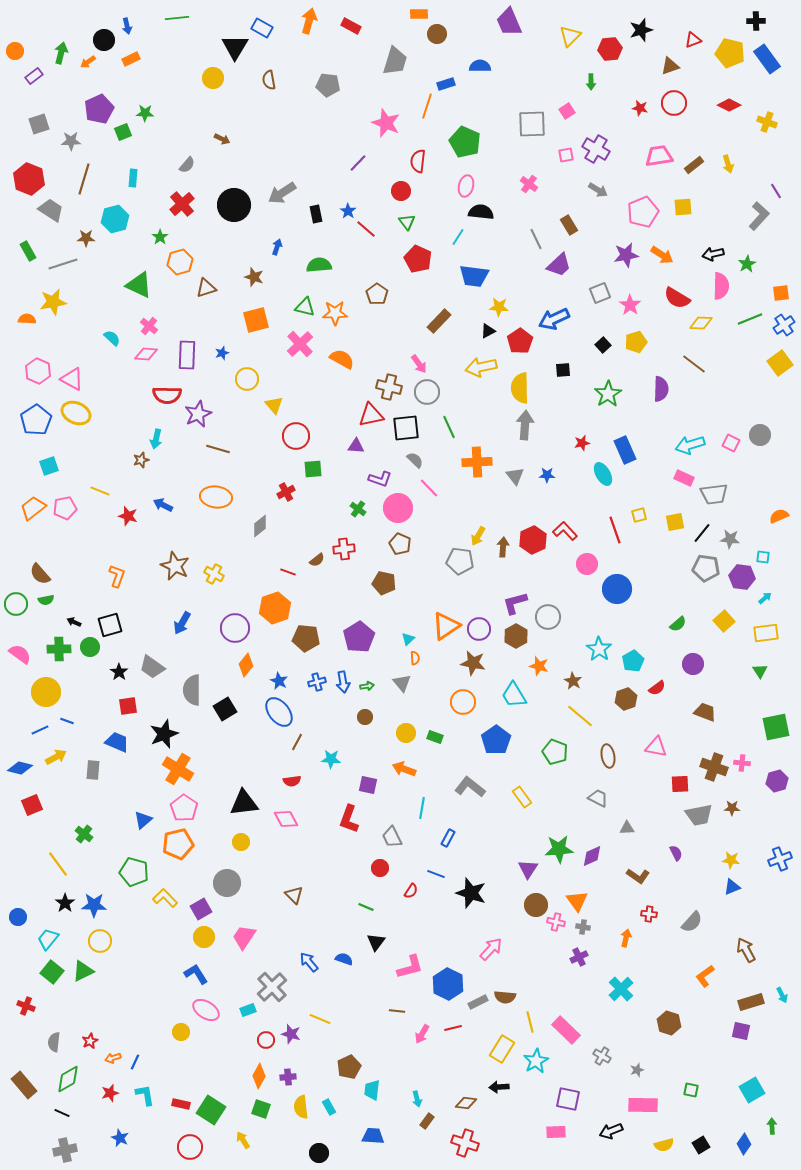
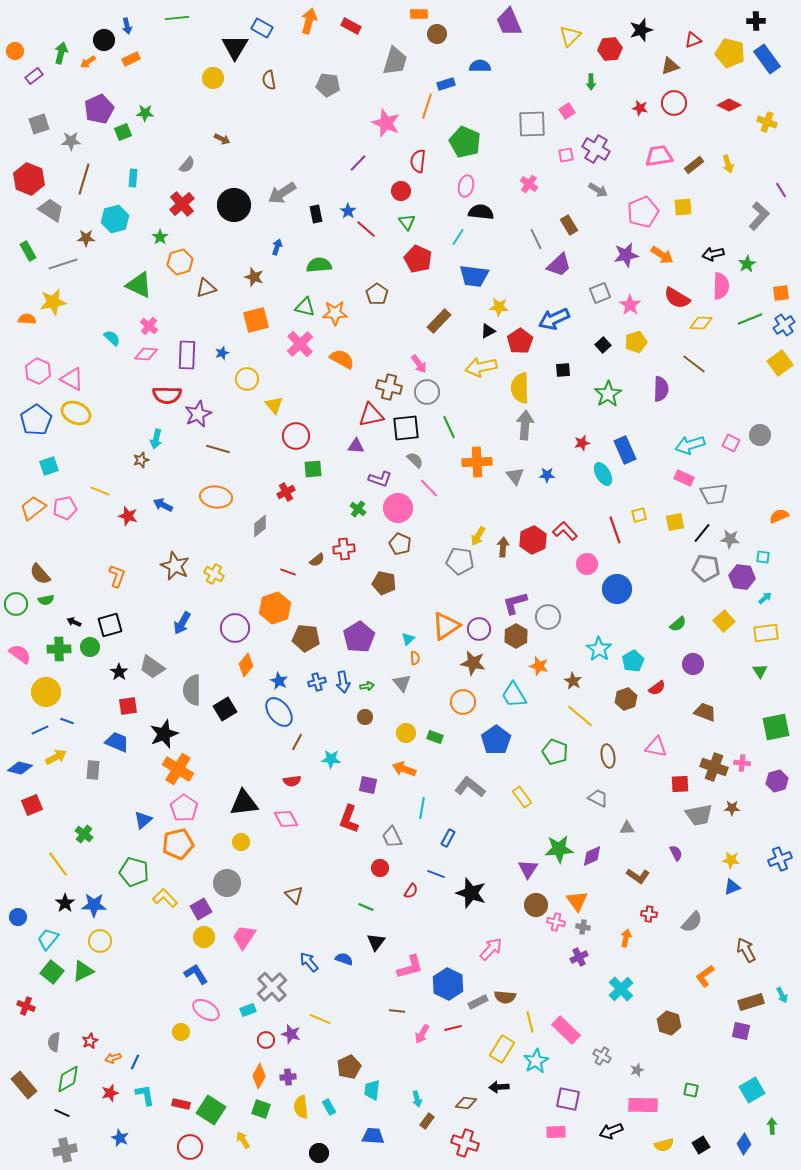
purple line at (776, 191): moved 5 px right, 1 px up
